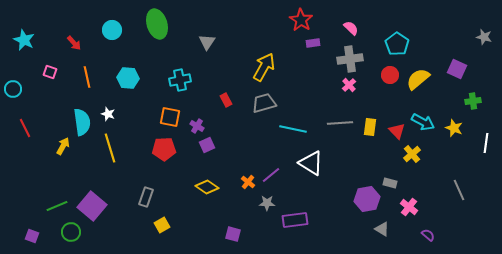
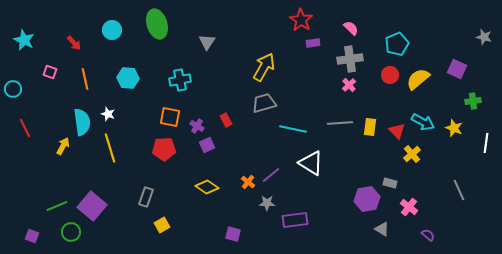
cyan pentagon at (397, 44): rotated 15 degrees clockwise
orange line at (87, 77): moved 2 px left, 2 px down
red rectangle at (226, 100): moved 20 px down
